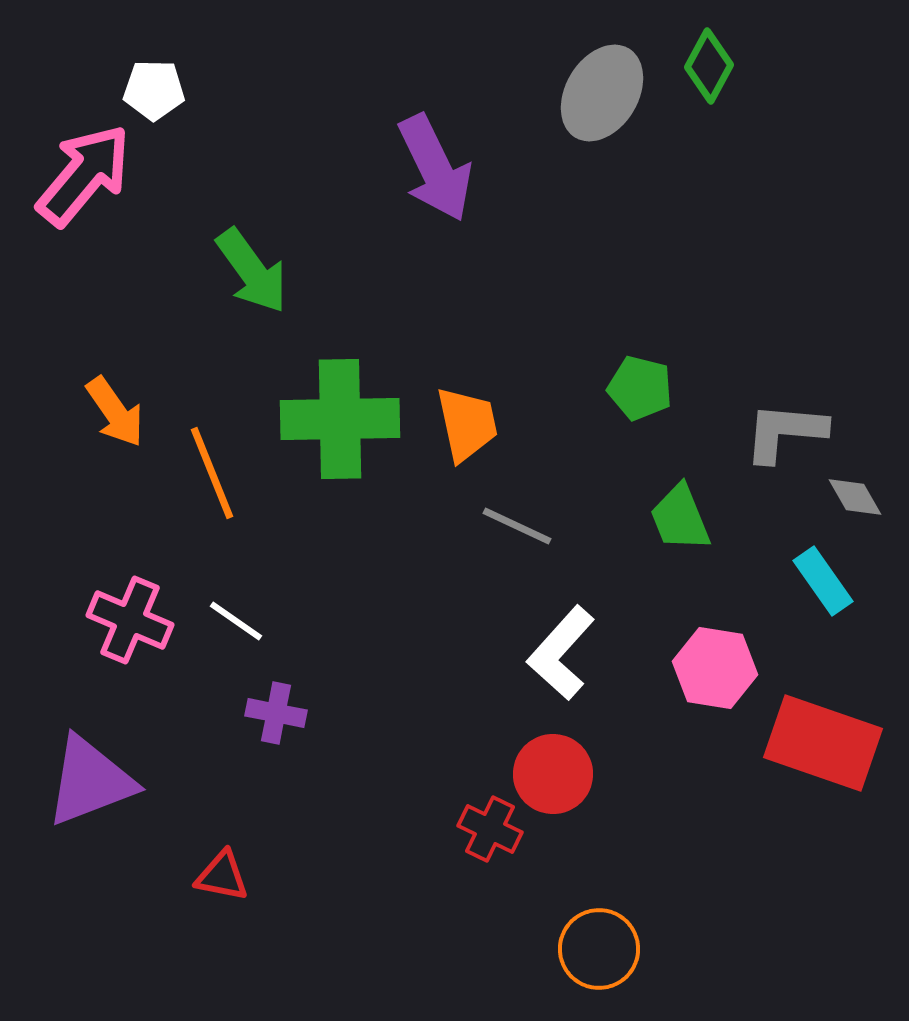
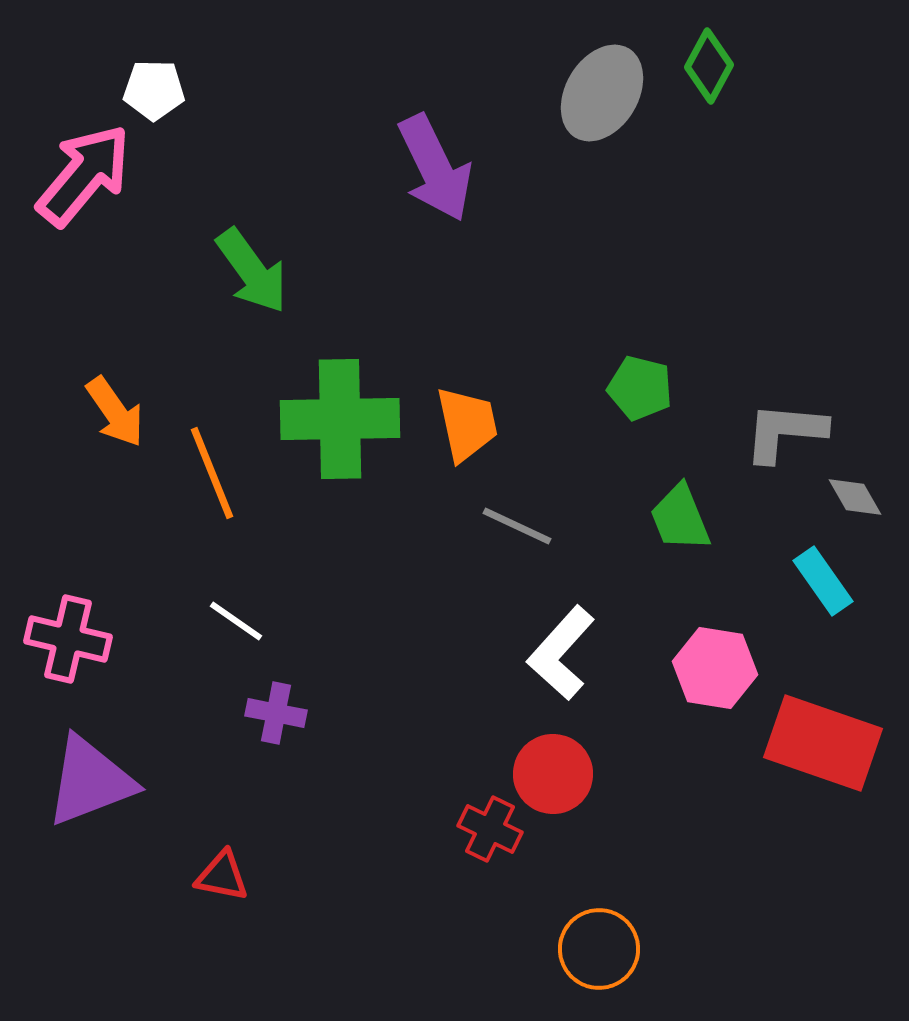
pink cross: moved 62 px left, 19 px down; rotated 10 degrees counterclockwise
